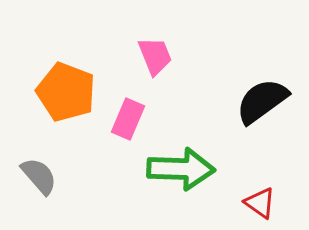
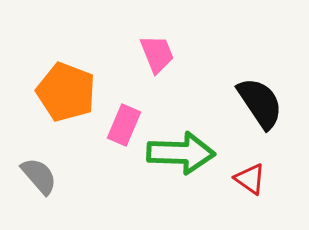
pink trapezoid: moved 2 px right, 2 px up
black semicircle: moved 2 px left, 2 px down; rotated 92 degrees clockwise
pink rectangle: moved 4 px left, 6 px down
green arrow: moved 16 px up
red triangle: moved 10 px left, 24 px up
